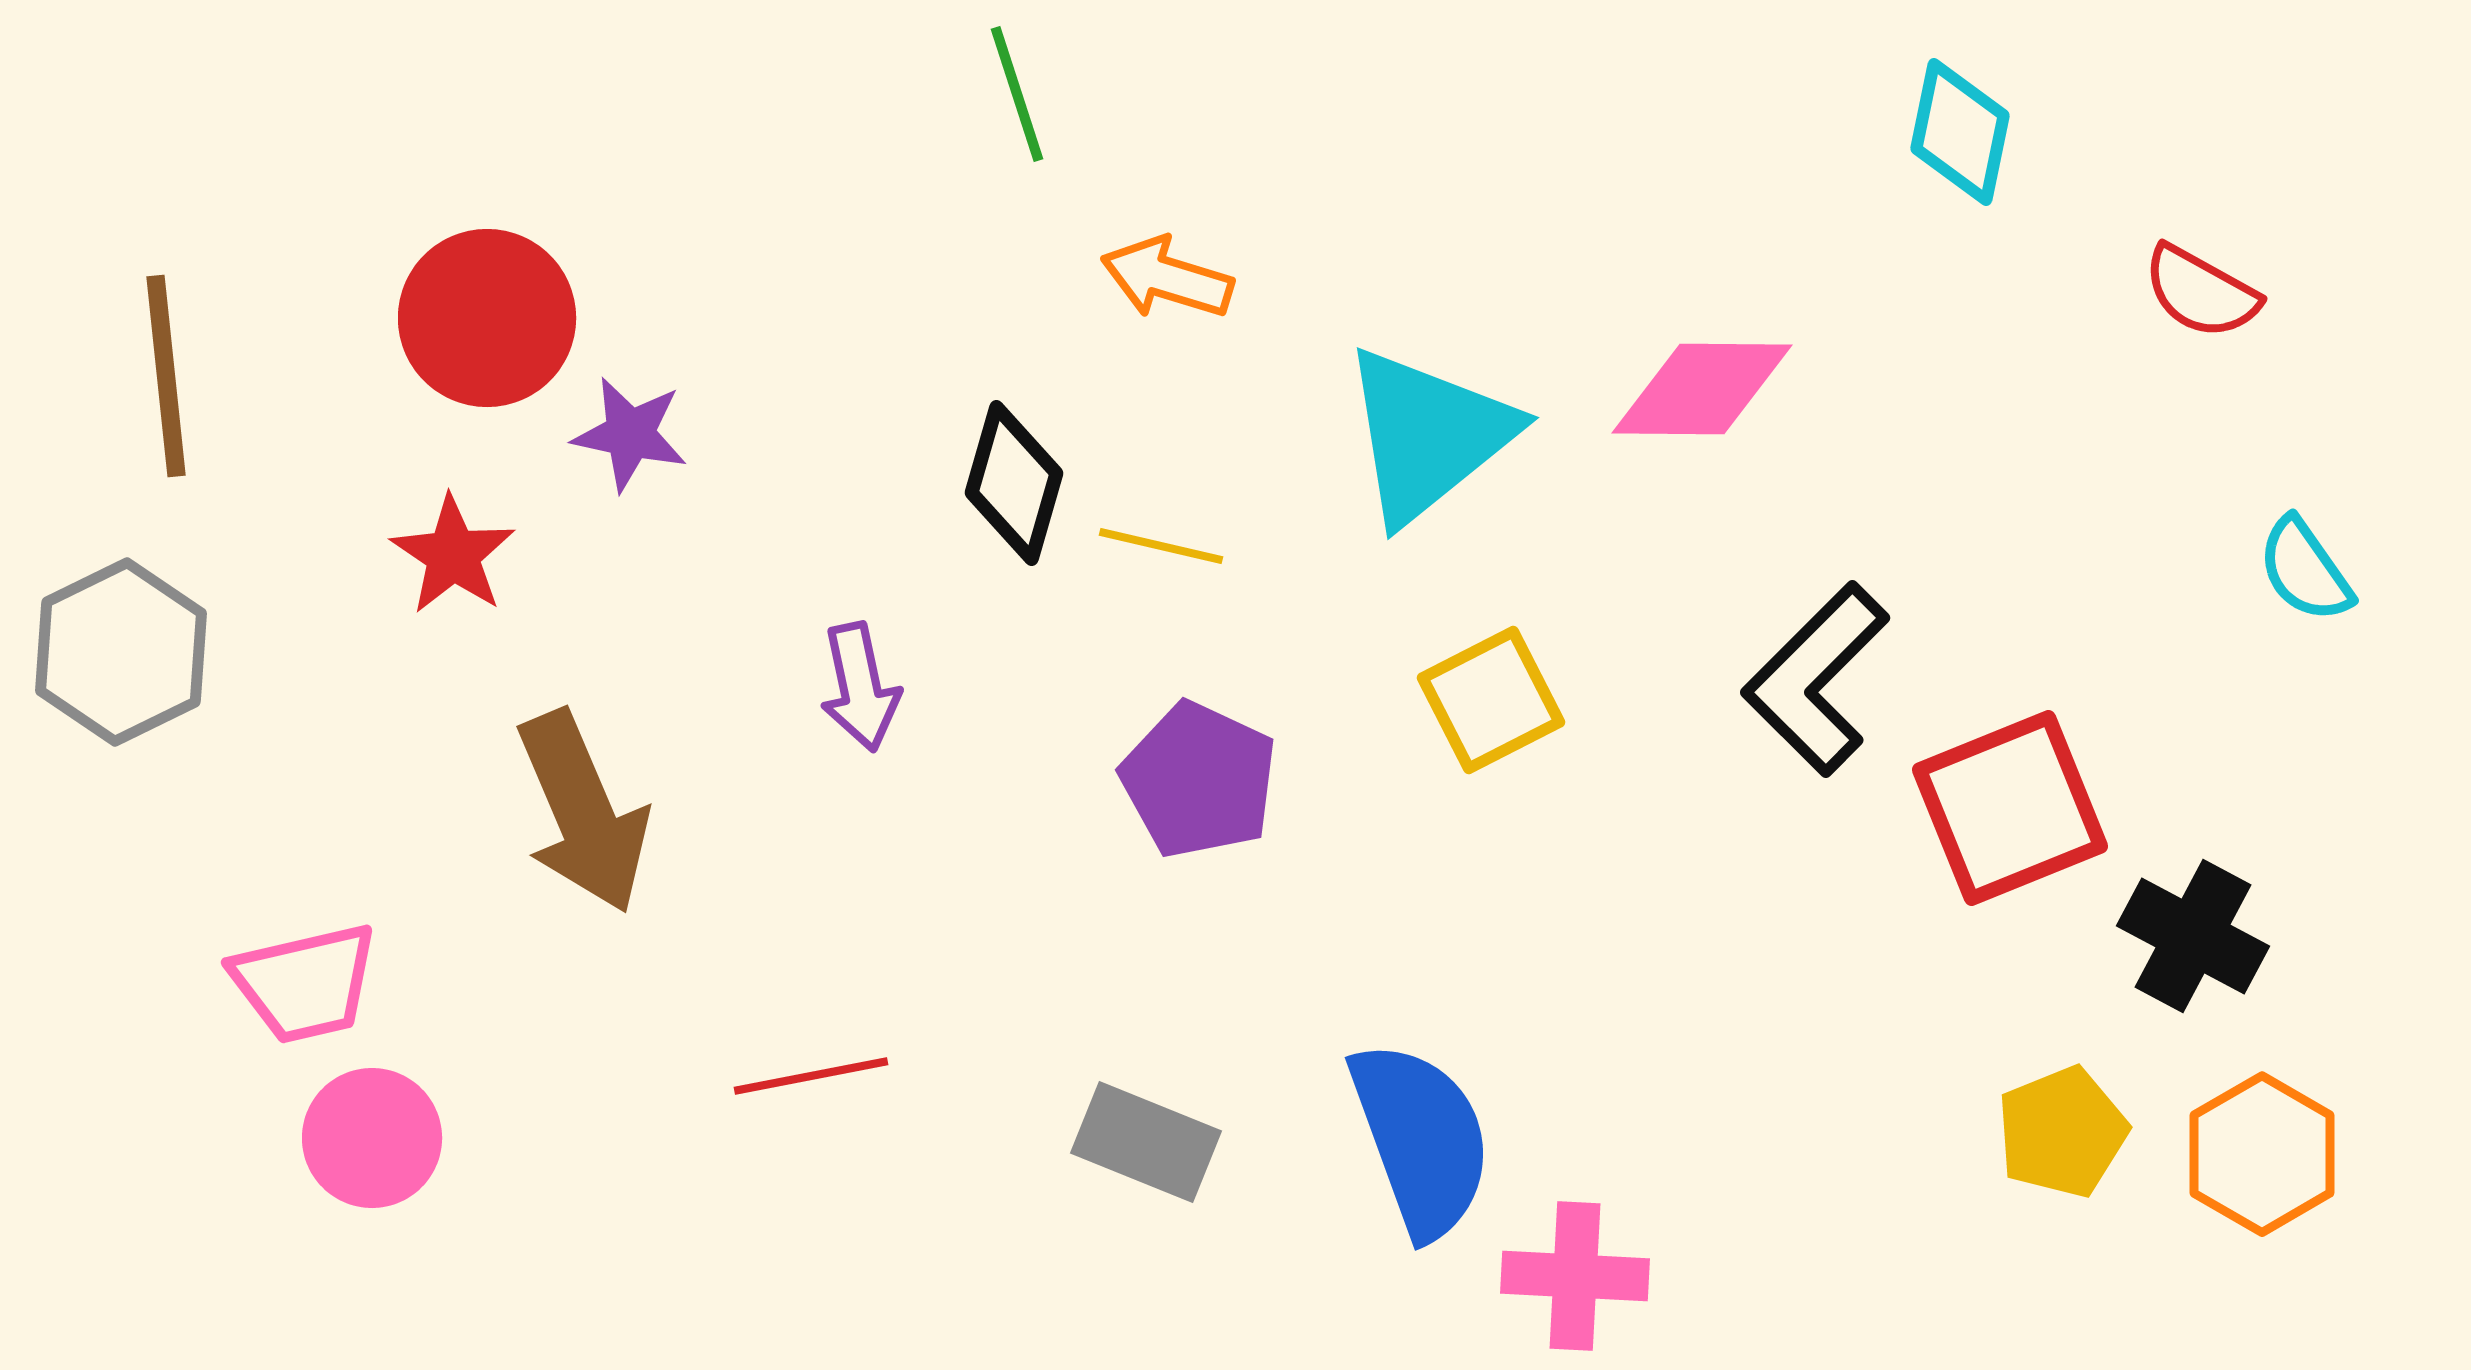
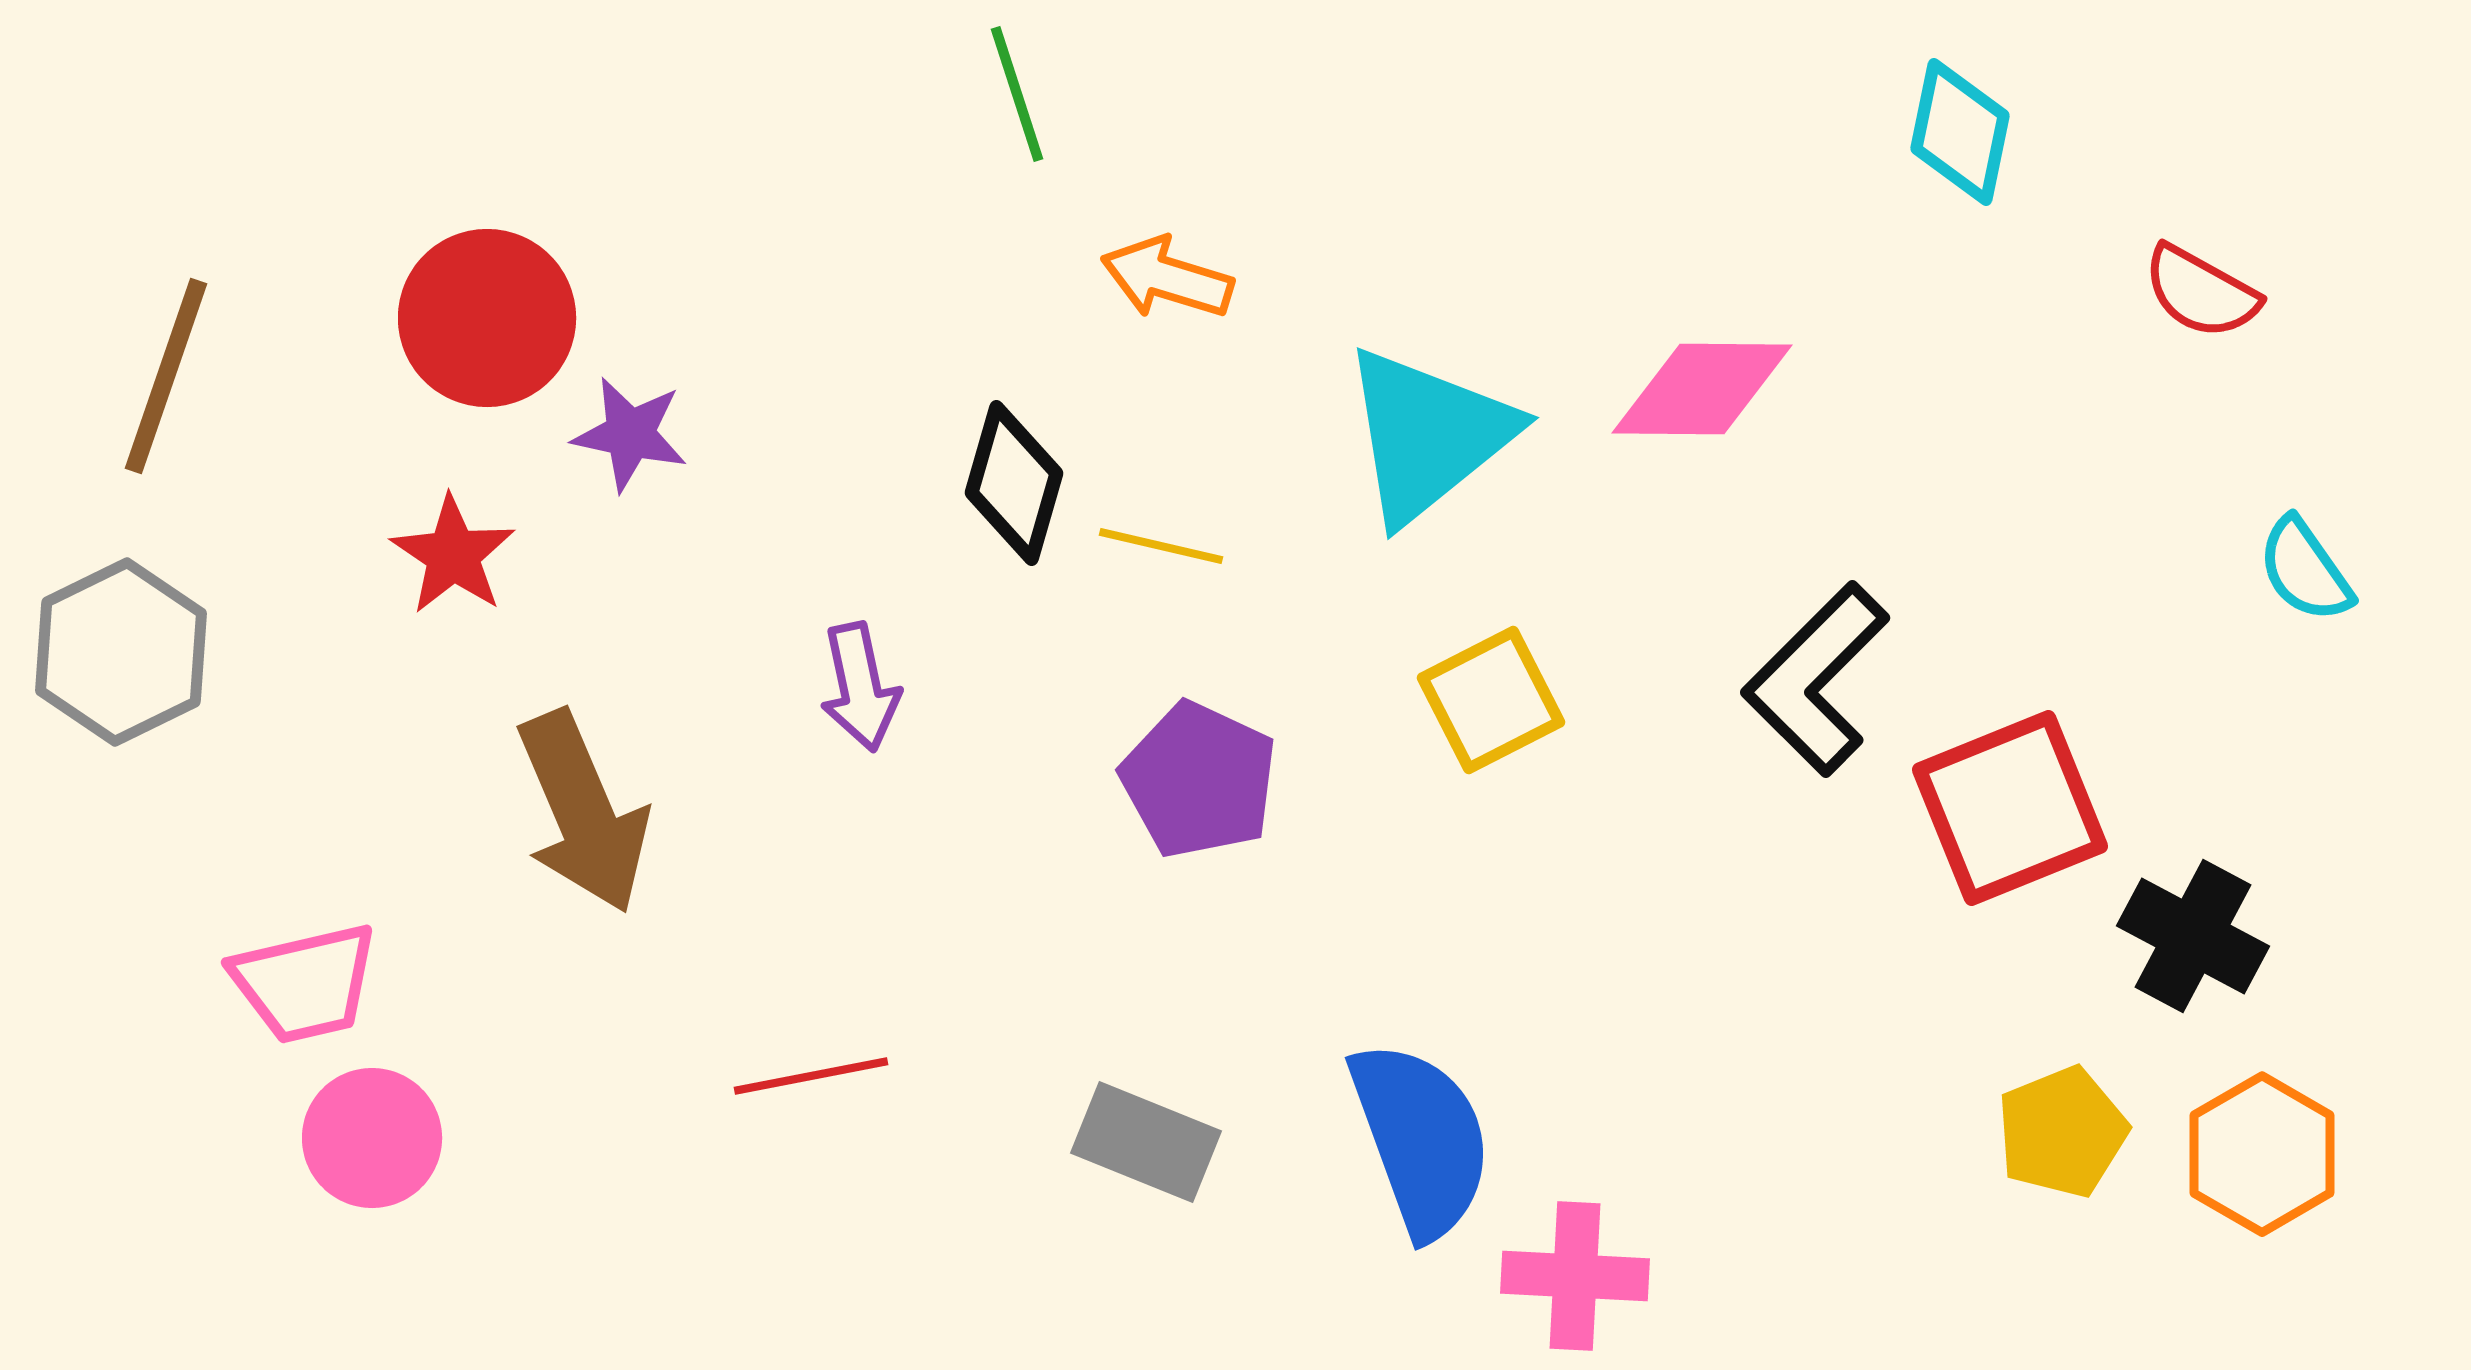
brown line: rotated 25 degrees clockwise
